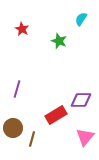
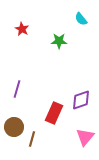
cyan semicircle: rotated 72 degrees counterclockwise
green star: rotated 21 degrees counterclockwise
purple diamond: rotated 20 degrees counterclockwise
red rectangle: moved 2 px left, 2 px up; rotated 35 degrees counterclockwise
brown circle: moved 1 px right, 1 px up
